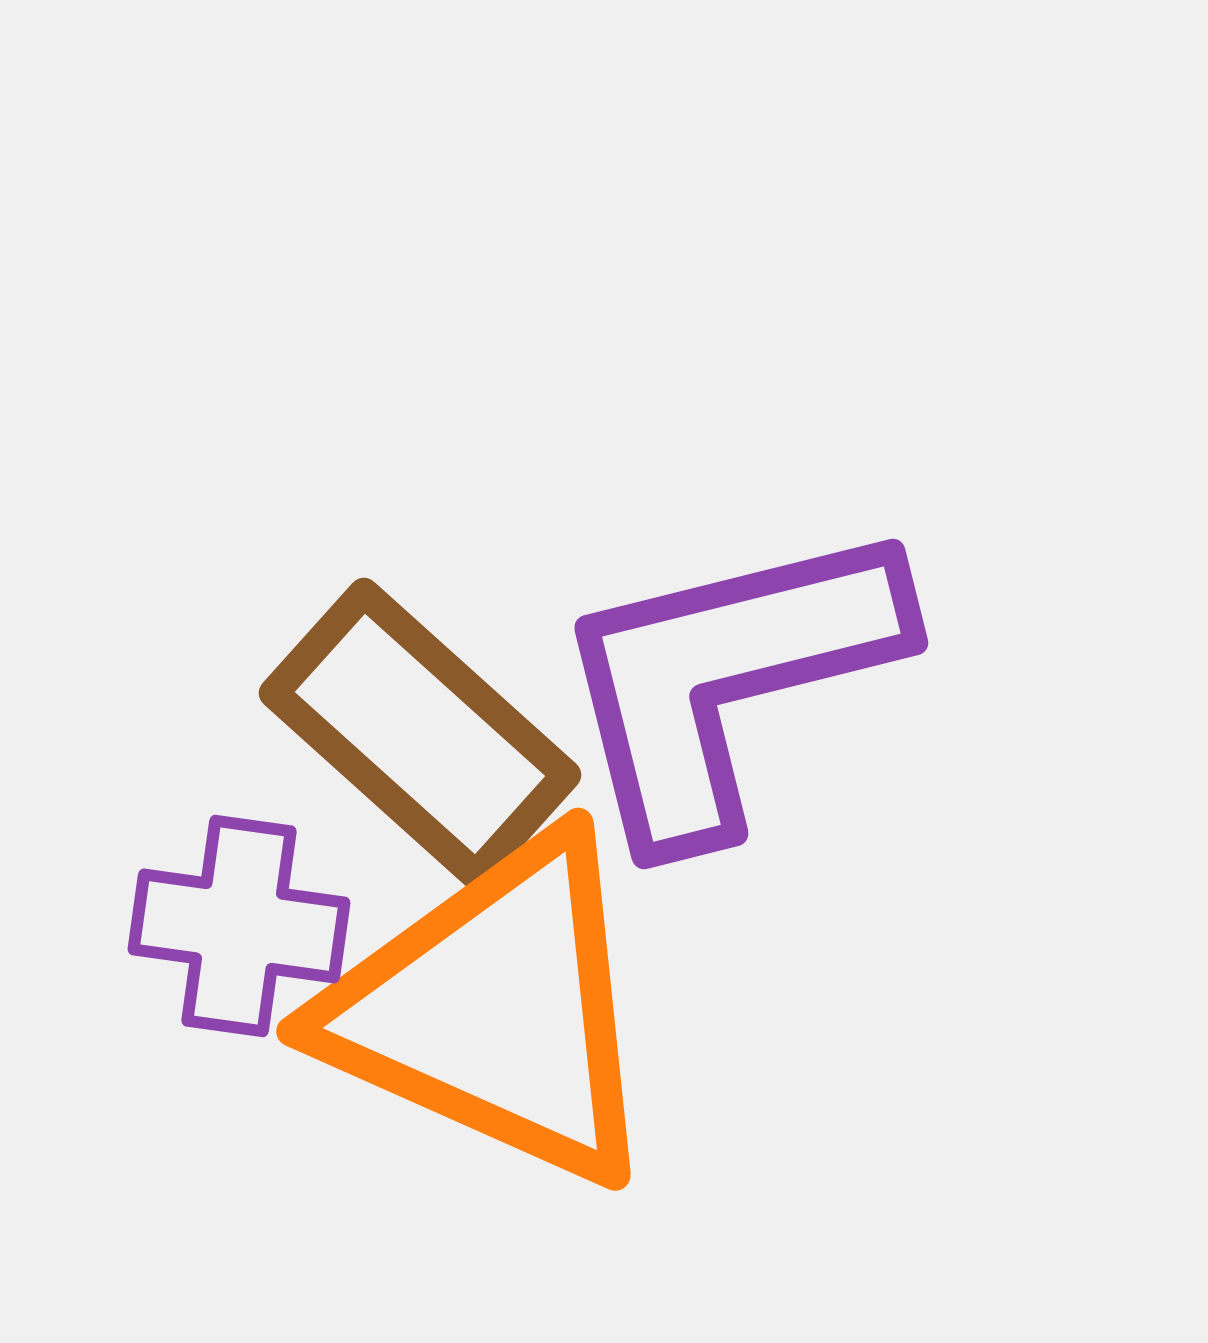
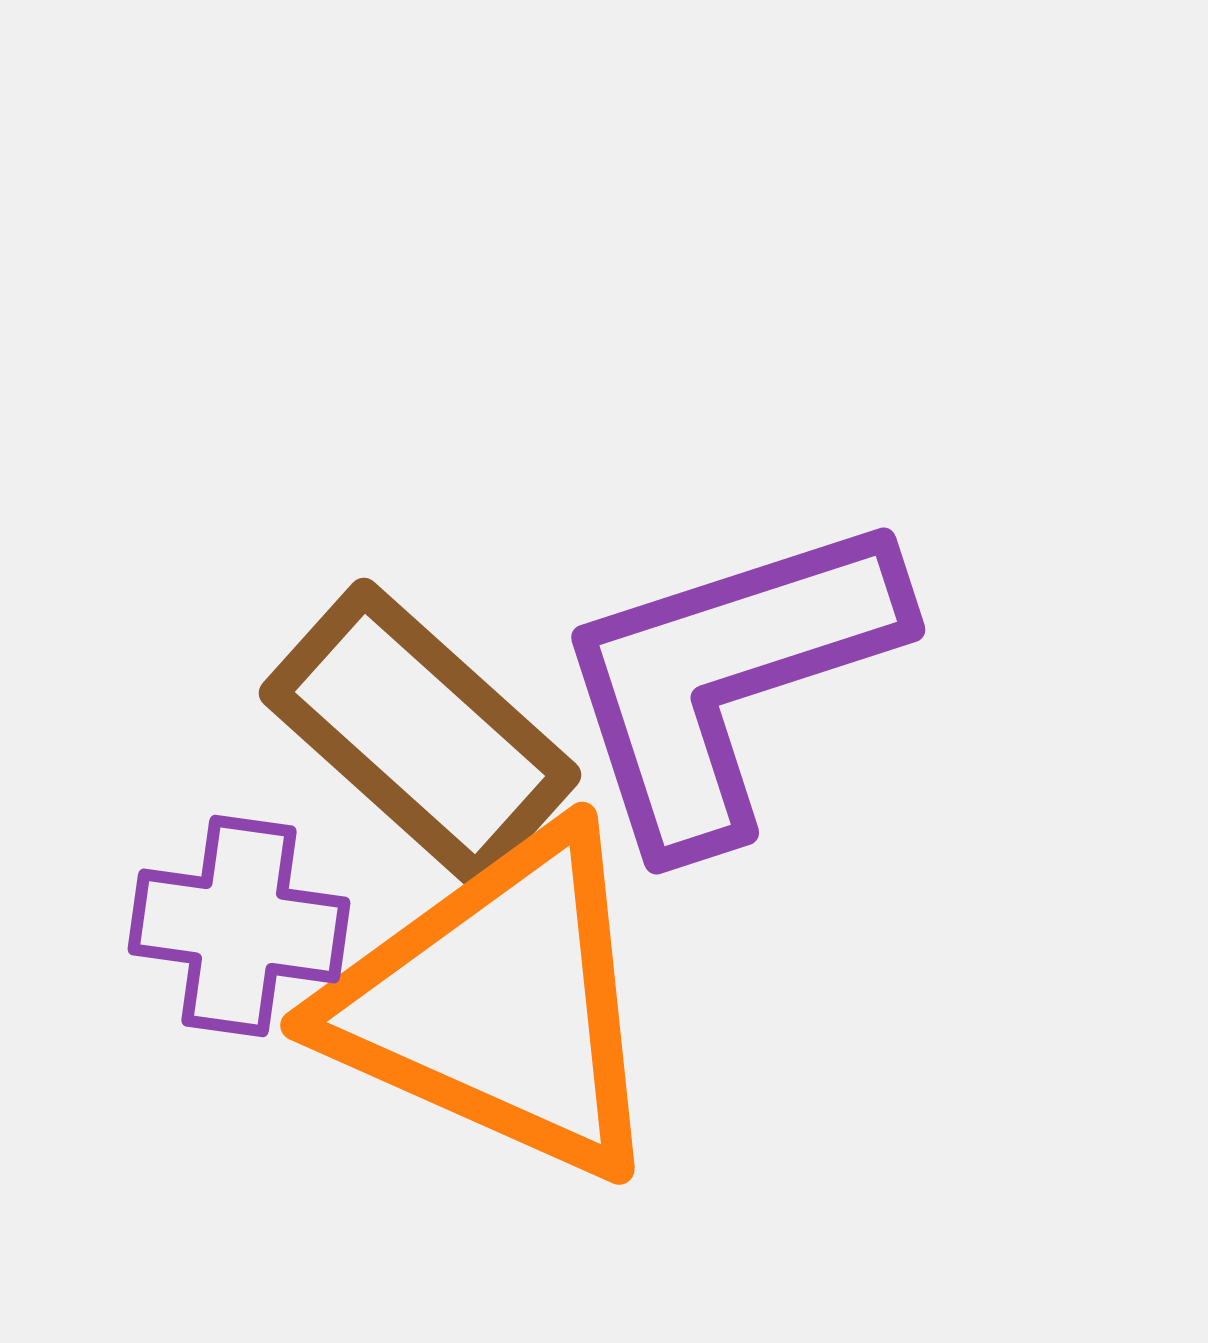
purple L-shape: rotated 4 degrees counterclockwise
orange triangle: moved 4 px right, 6 px up
